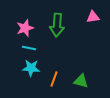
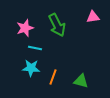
green arrow: rotated 30 degrees counterclockwise
cyan line: moved 6 px right
orange line: moved 1 px left, 2 px up
